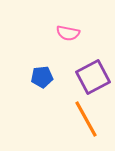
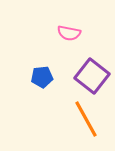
pink semicircle: moved 1 px right
purple square: moved 1 px left, 1 px up; rotated 24 degrees counterclockwise
